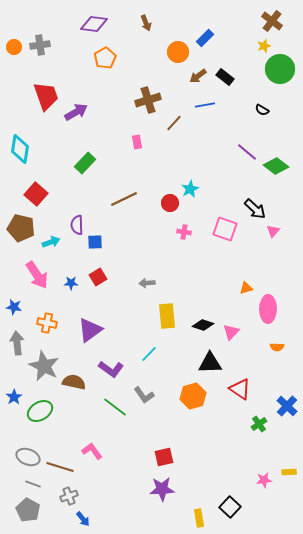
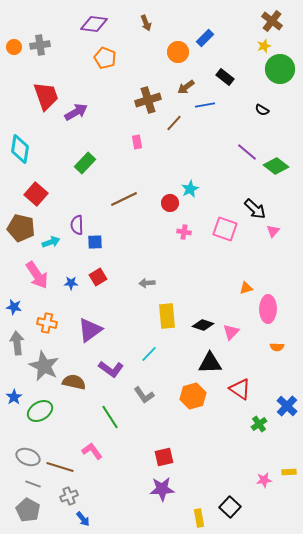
orange pentagon at (105, 58): rotated 20 degrees counterclockwise
brown arrow at (198, 76): moved 12 px left, 11 px down
green line at (115, 407): moved 5 px left, 10 px down; rotated 20 degrees clockwise
